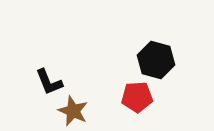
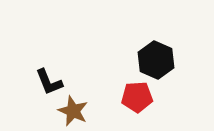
black hexagon: rotated 9 degrees clockwise
